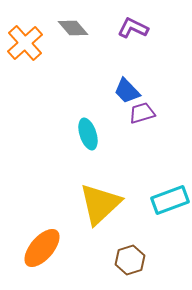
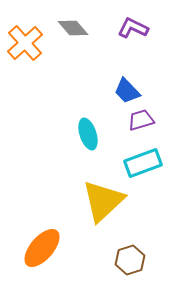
purple trapezoid: moved 1 px left, 7 px down
cyan rectangle: moved 27 px left, 37 px up
yellow triangle: moved 3 px right, 3 px up
